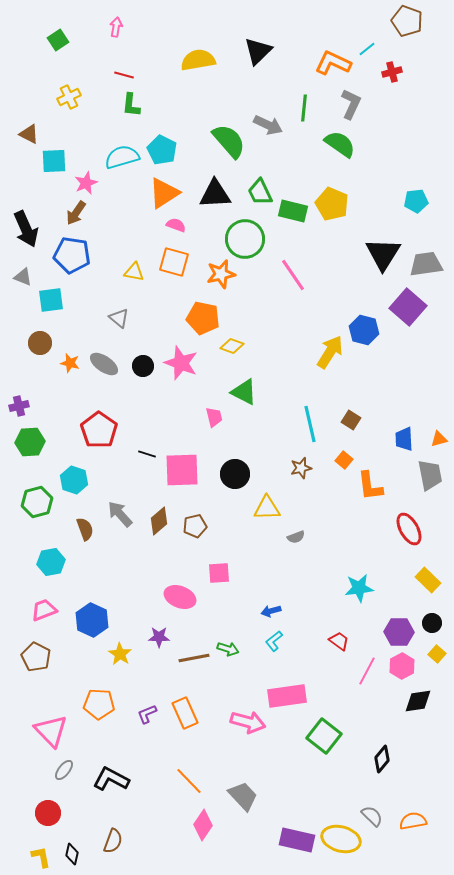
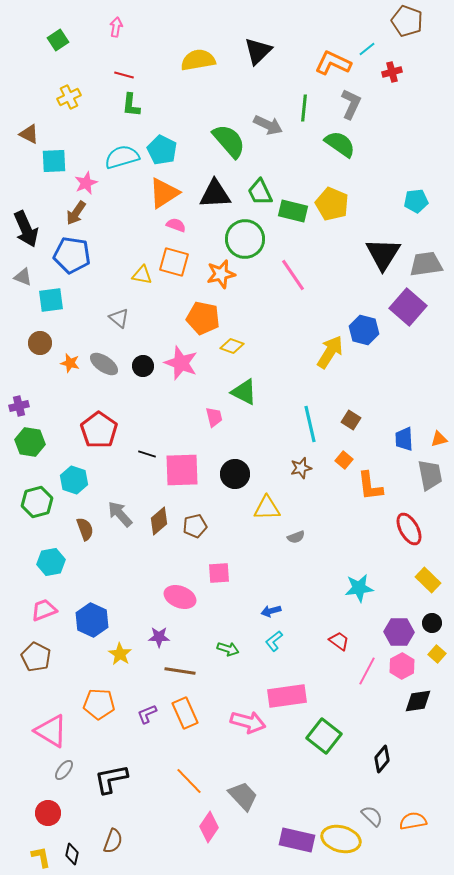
yellow triangle at (134, 272): moved 8 px right, 3 px down
green hexagon at (30, 442): rotated 12 degrees clockwise
brown line at (194, 658): moved 14 px left, 13 px down; rotated 20 degrees clockwise
pink triangle at (51, 731): rotated 15 degrees counterclockwise
black L-shape at (111, 779): rotated 39 degrees counterclockwise
pink diamond at (203, 825): moved 6 px right, 2 px down
